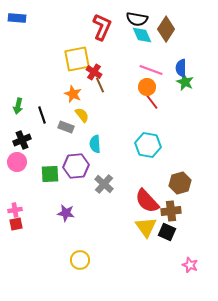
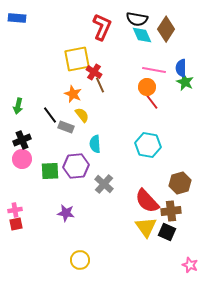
pink line: moved 3 px right; rotated 10 degrees counterclockwise
black line: moved 8 px right; rotated 18 degrees counterclockwise
pink circle: moved 5 px right, 3 px up
green square: moved 3 px up
